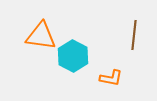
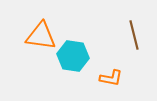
brown line: rotated 20 degrees counterclockwise
cyan hexagon: rotated 20 degrees counterclockwise
